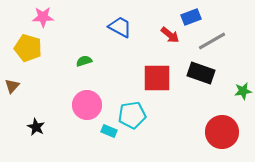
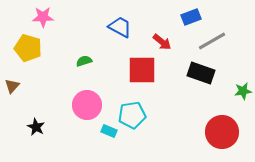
red arrow: moved 8 px left, 7 px down
red square: moved 15 px left, 8 px up
